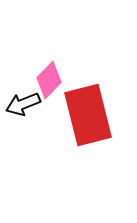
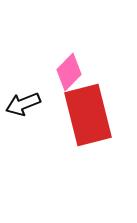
pink diamond: moved 20 px right, 8 px up
